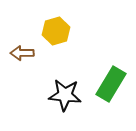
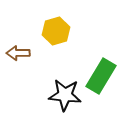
brown arrow: moved 4 px left
green rectangle: moved 10 px left, 8 px up
